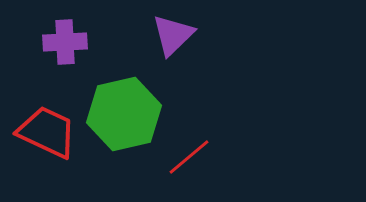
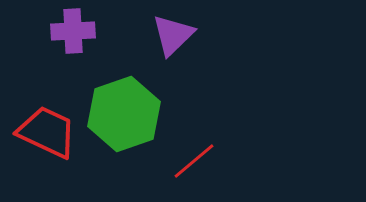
purple cross: moved 8 px right, 11 px up
green hexagon: rotated 6 degrees counterclockwise
red line: moved 5 px right, 4 px down
